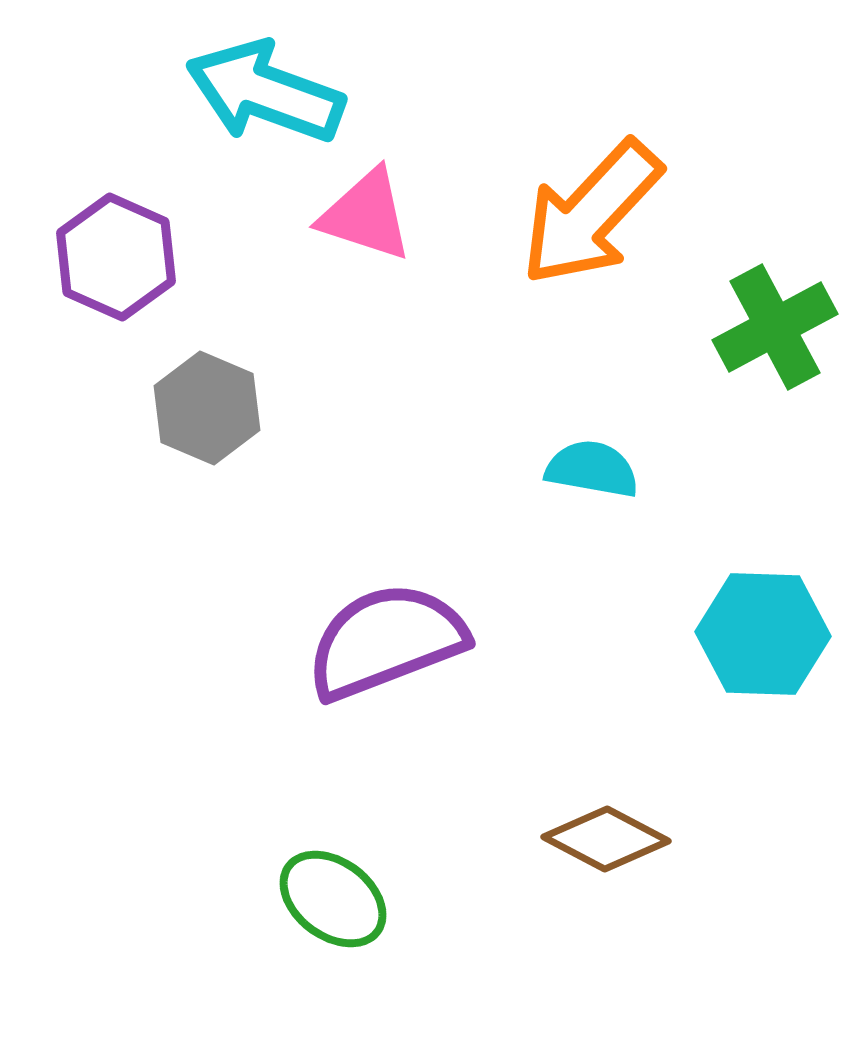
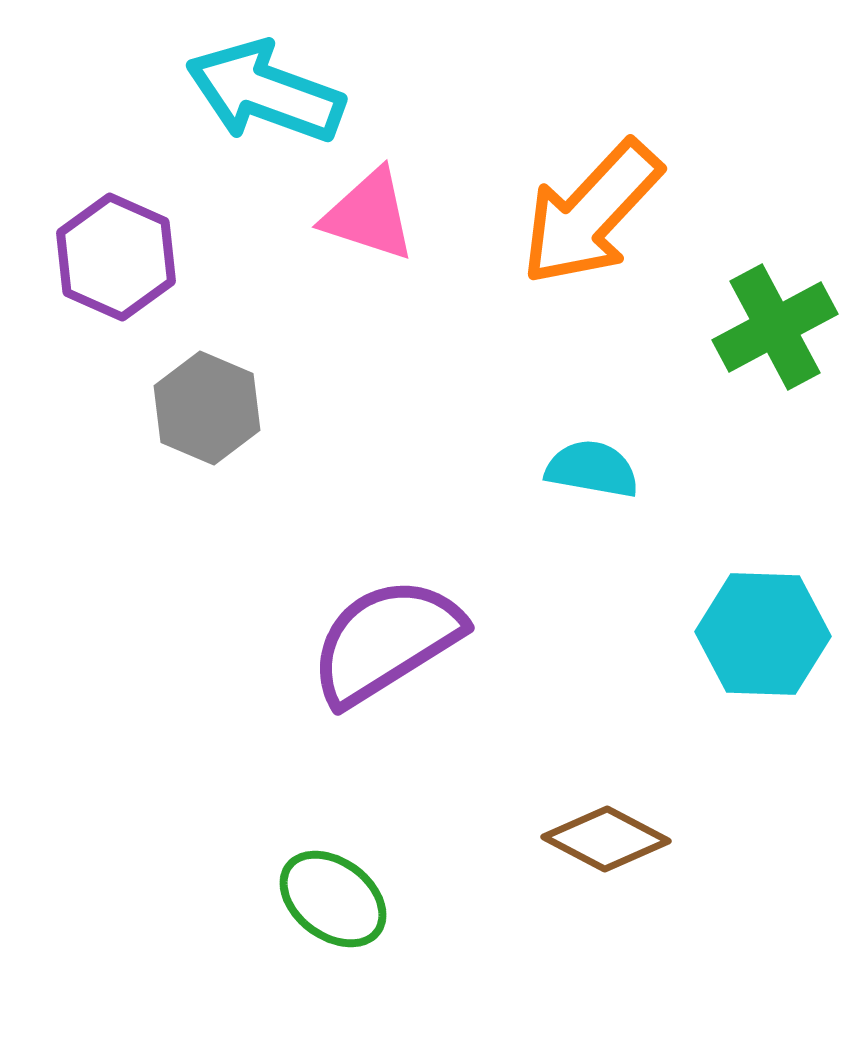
pink triangle: moved 3 px right
purple semicircle: rotated 11 degrees counterclockwise
